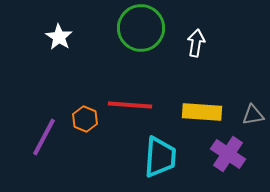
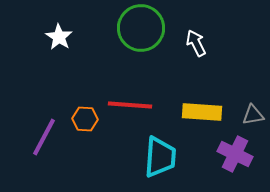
white arrow: rotated 36 degrees counterclockwise
orange hexagon: rotated 20 degrees counterclockwise
purple cross: moved 7 px right; rotated 8 degrees counterclockwise
